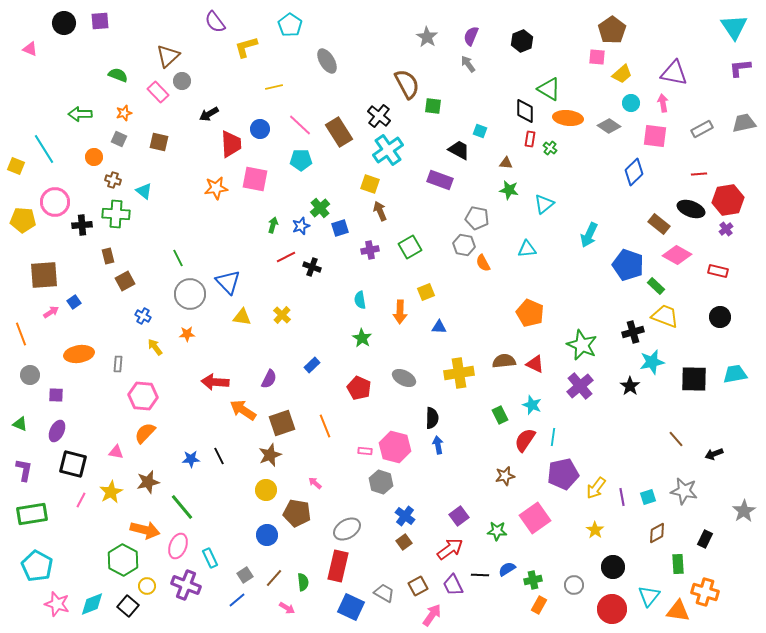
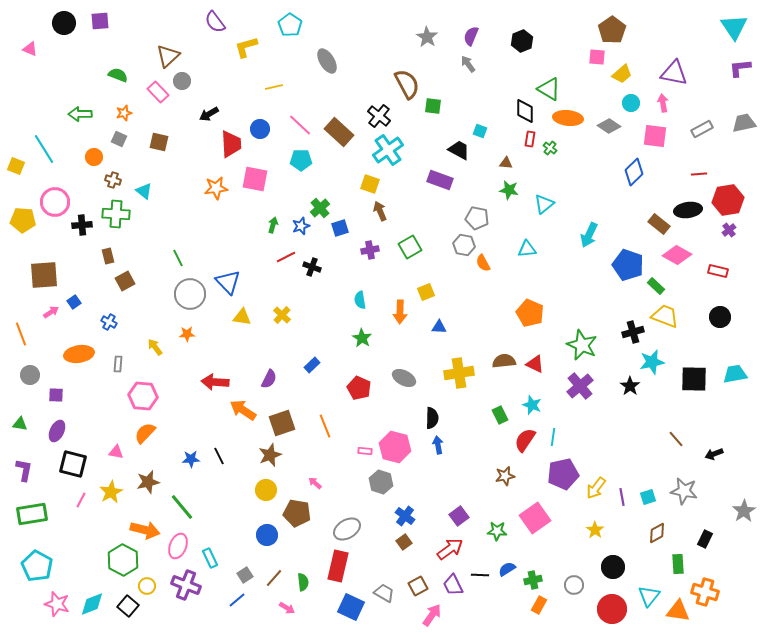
brown rectangle at (339, 132): rotated 16 degrees counterclockwise
black ellipse at (691, 209): moved 3 px left, 1 px down; rotated 28 degrees counterclockwise
purple cross at (726, 229): moved 3 px right, 1 px down
blue cross at (143, 316): moved 34 px left, 6 px down
green triangle at (20, 424): rotated 14 degrees counterclockwise
